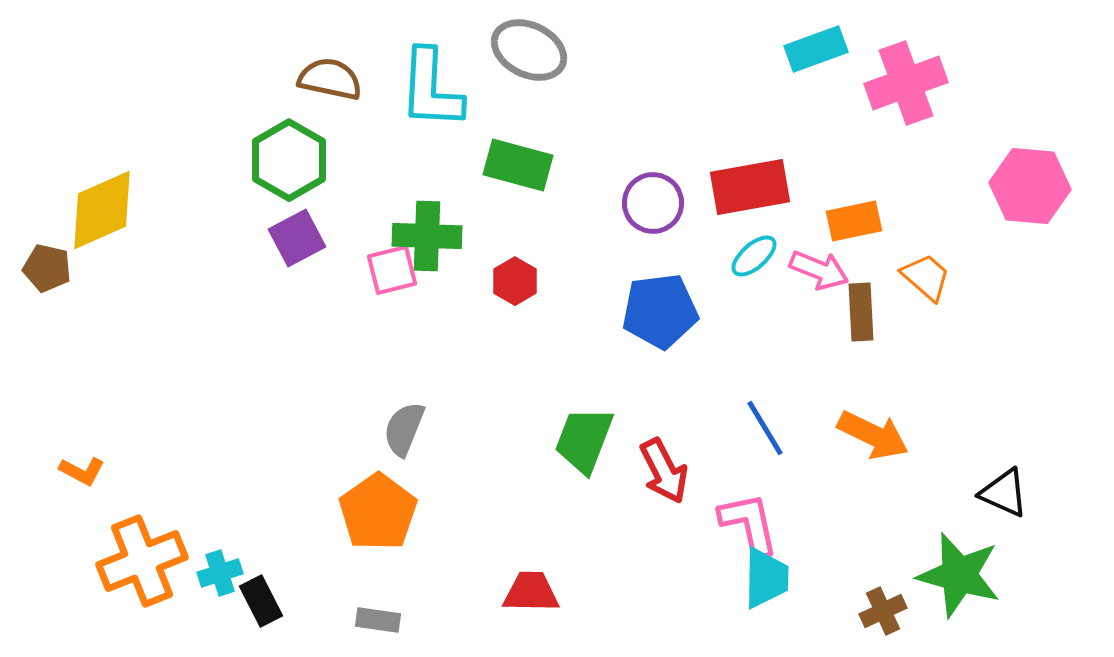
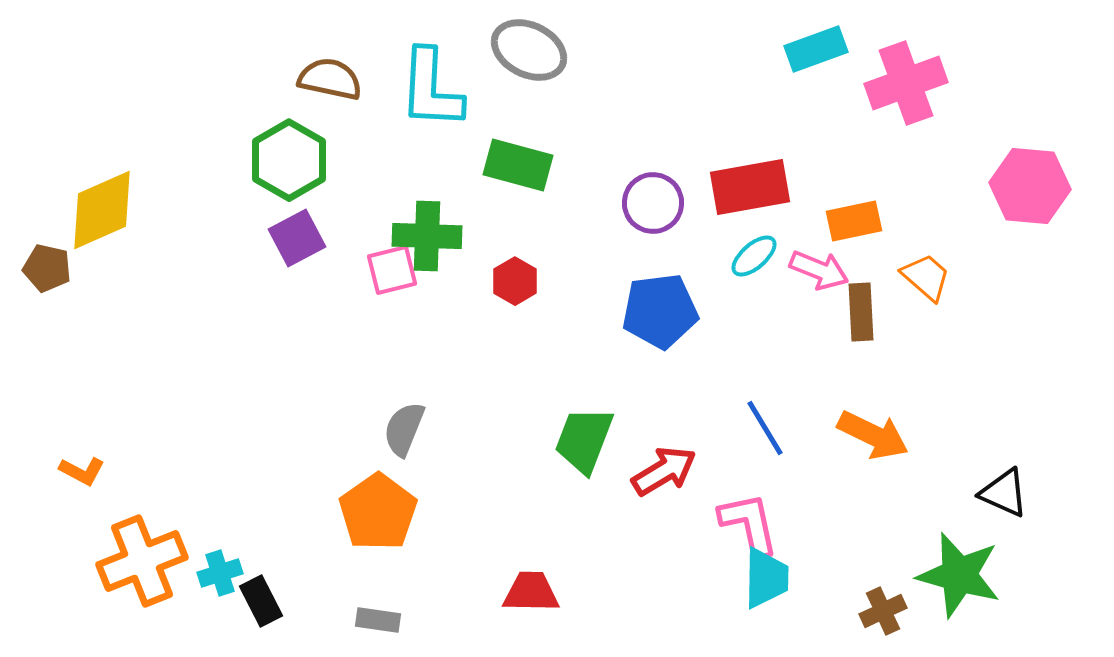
red arrow: rotated 94 degrees counterclockwise
